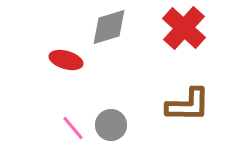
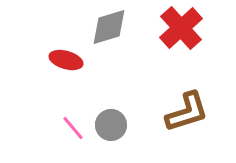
red cross: moved 3 px left; rotated 6 degrees clockwise
brown L-shape: moved 1 px left, 7 px down; rotated 18 degrees counterclockwise
